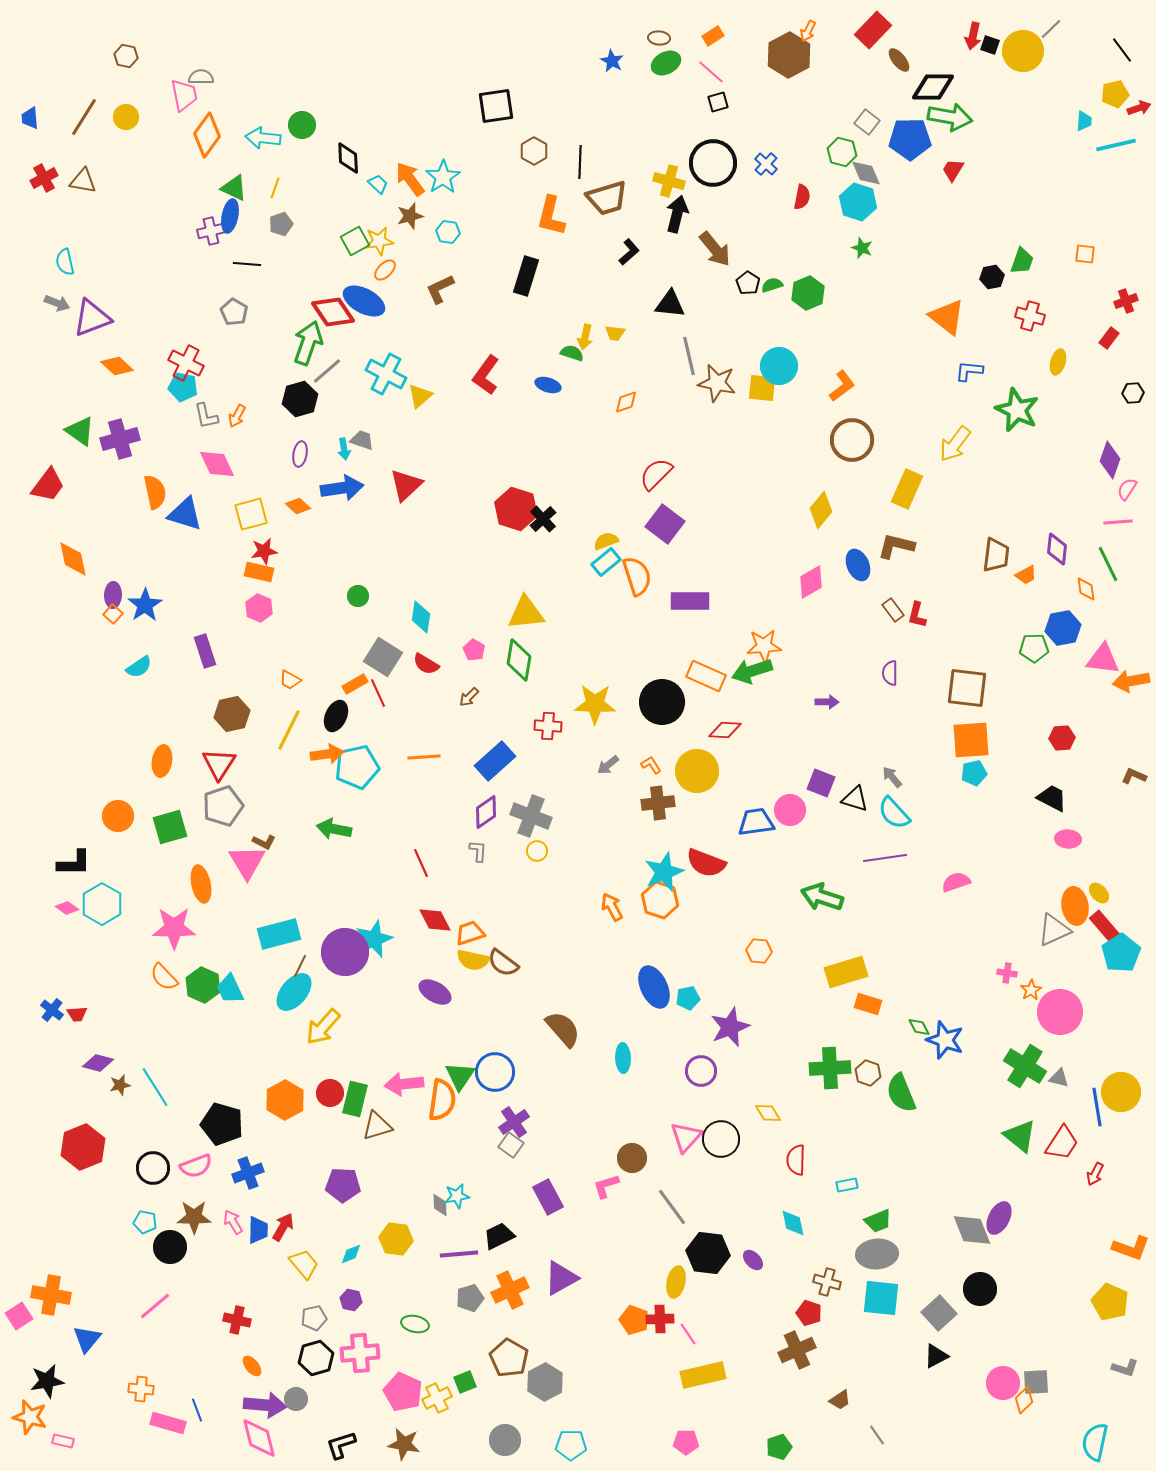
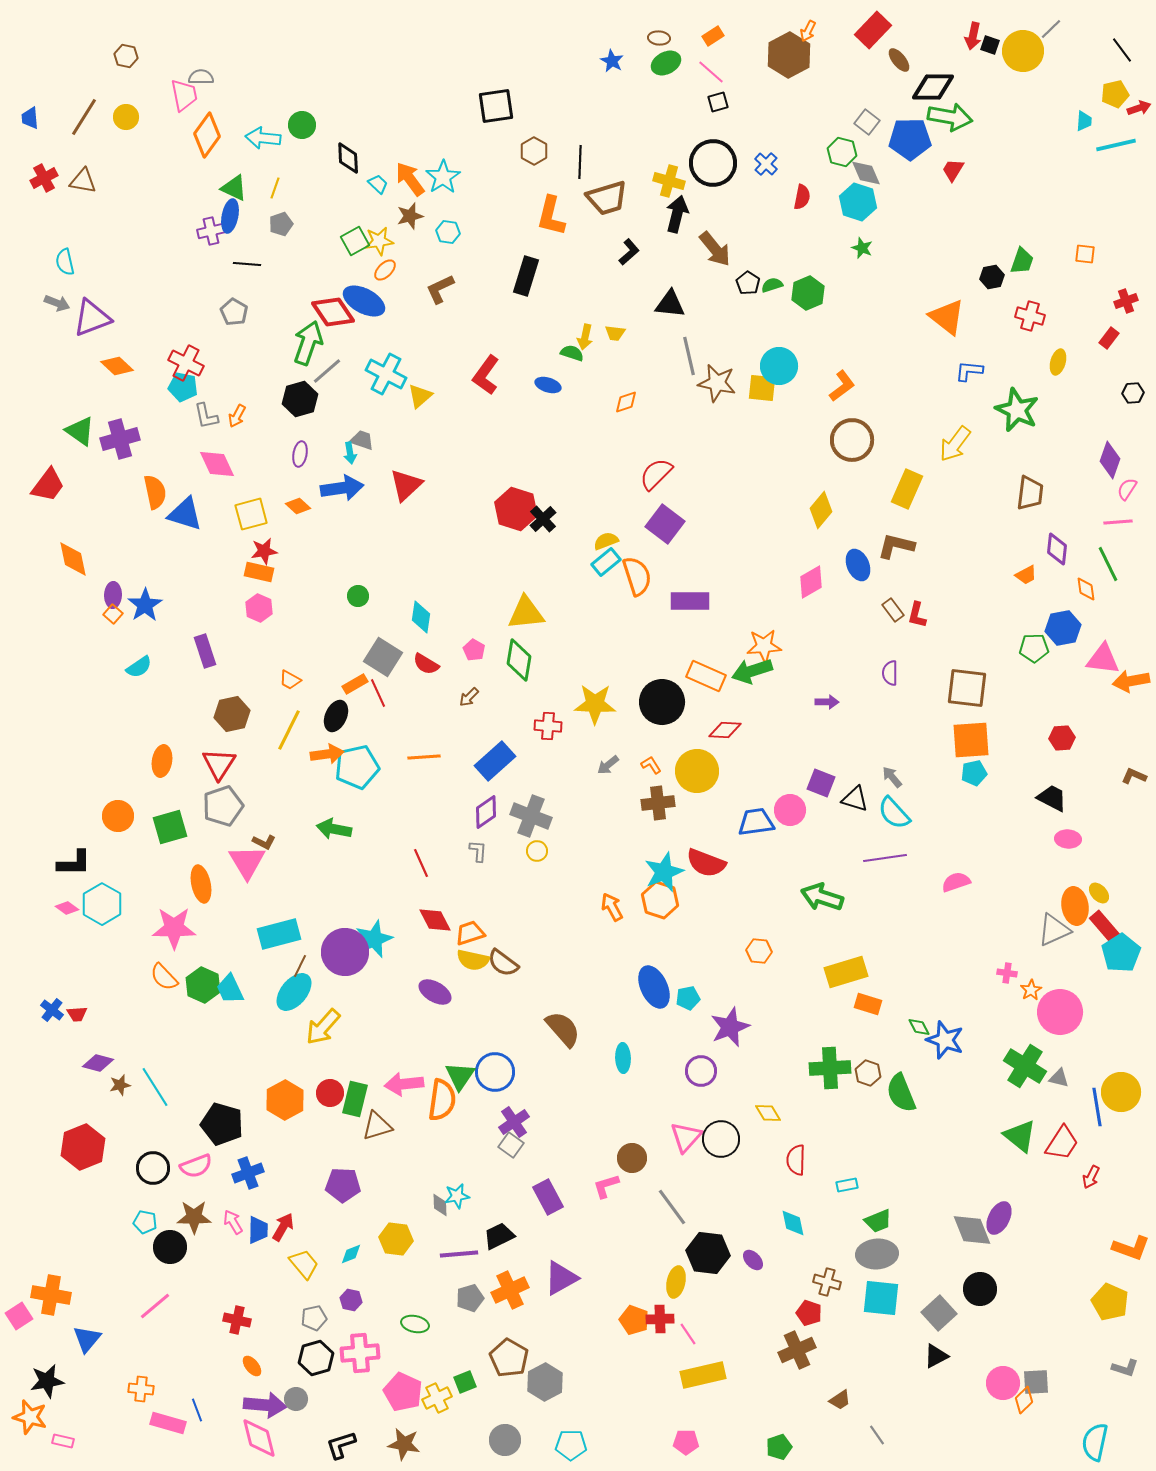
cyan arrow at (344, 449): moved 6 px right, 4 px down
brown trapezoid at (996, 555): moved 34 px right, 62 px up
red arrow at (1095, 1174): moved 4 px left, 3 px down
